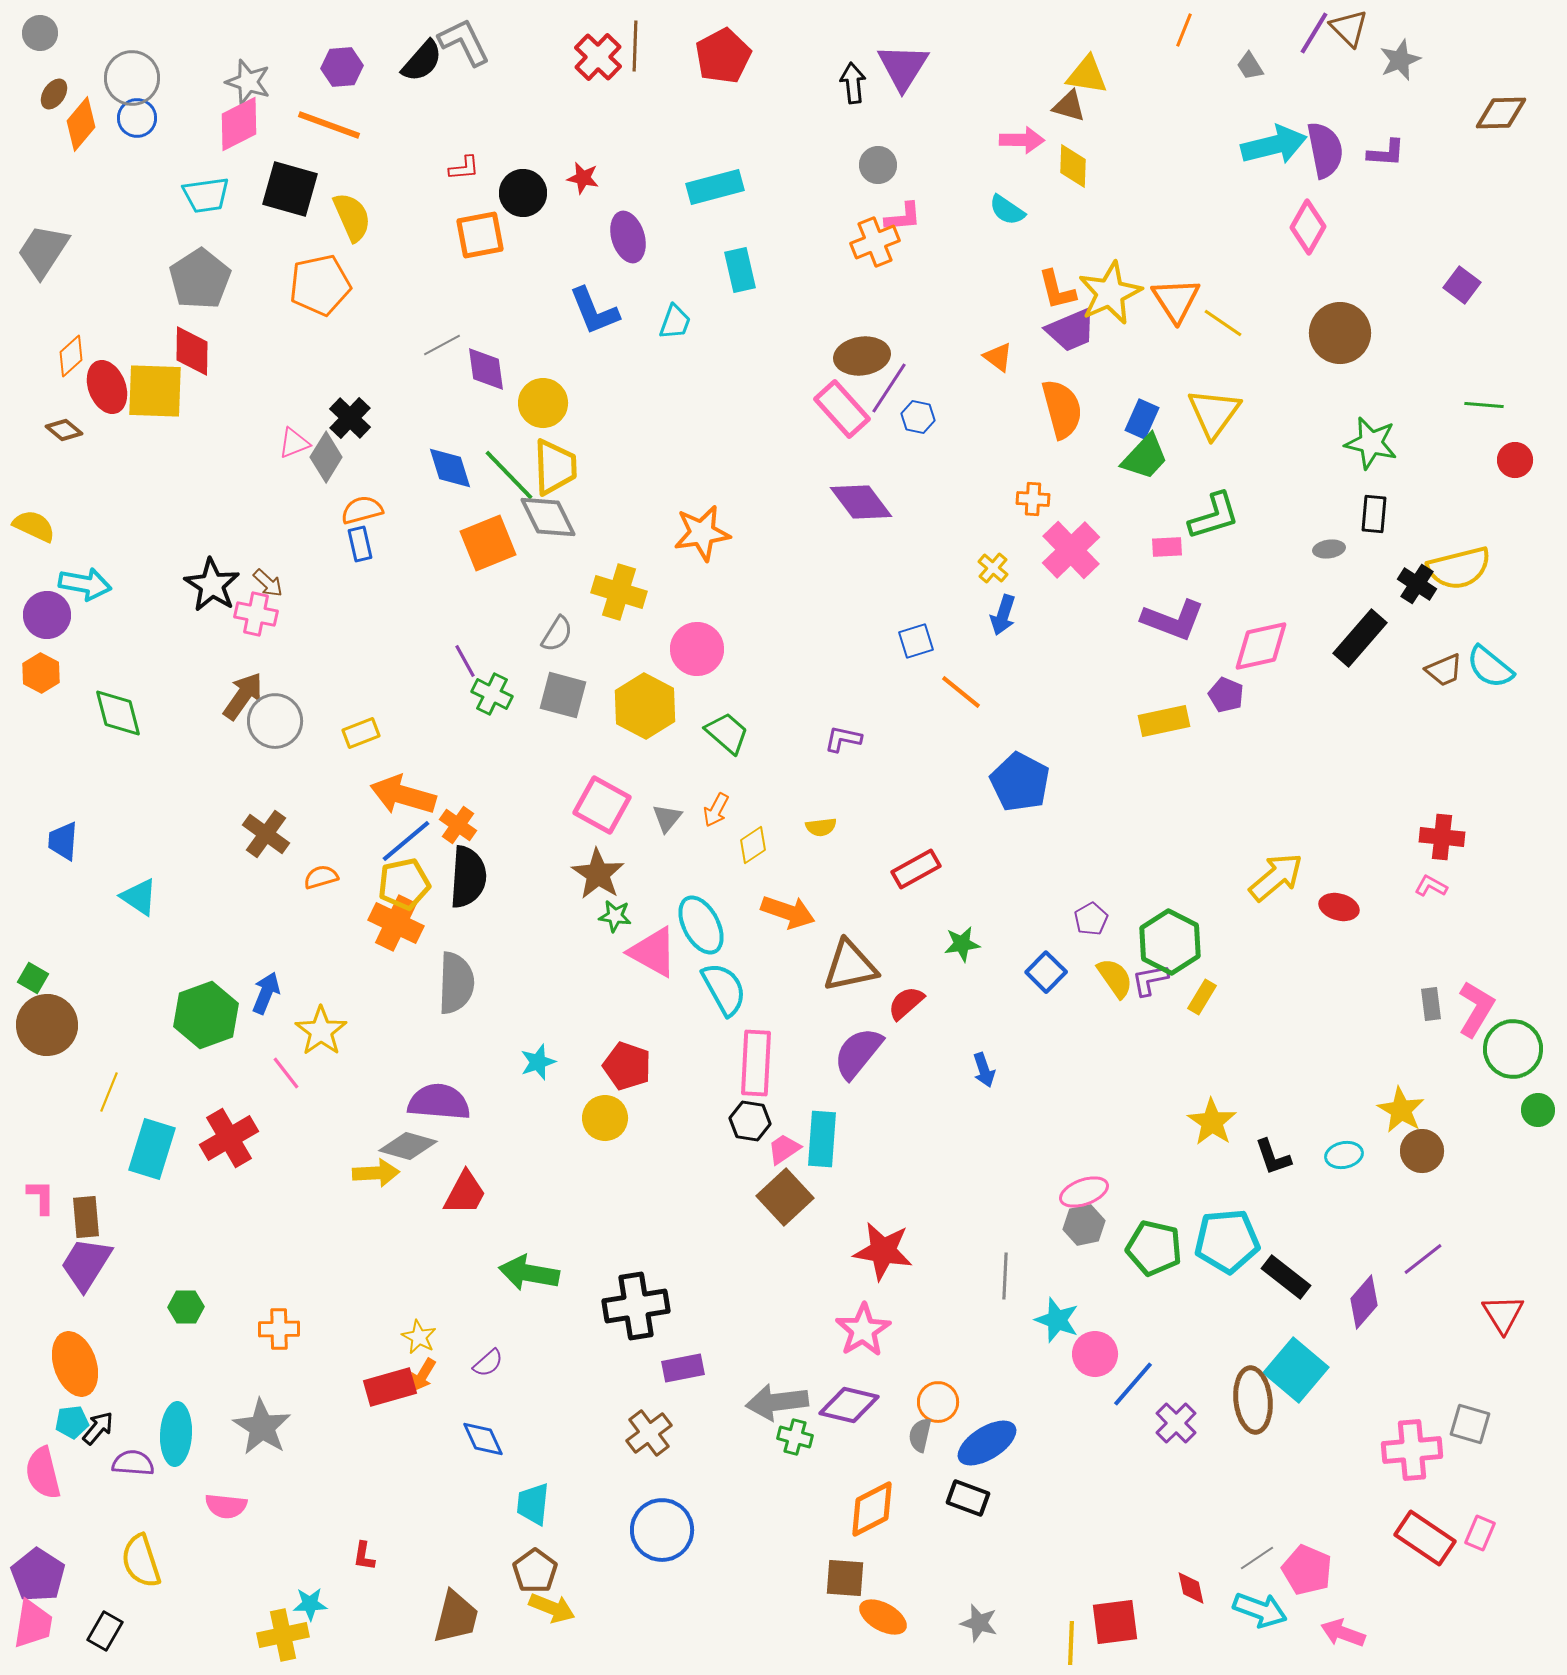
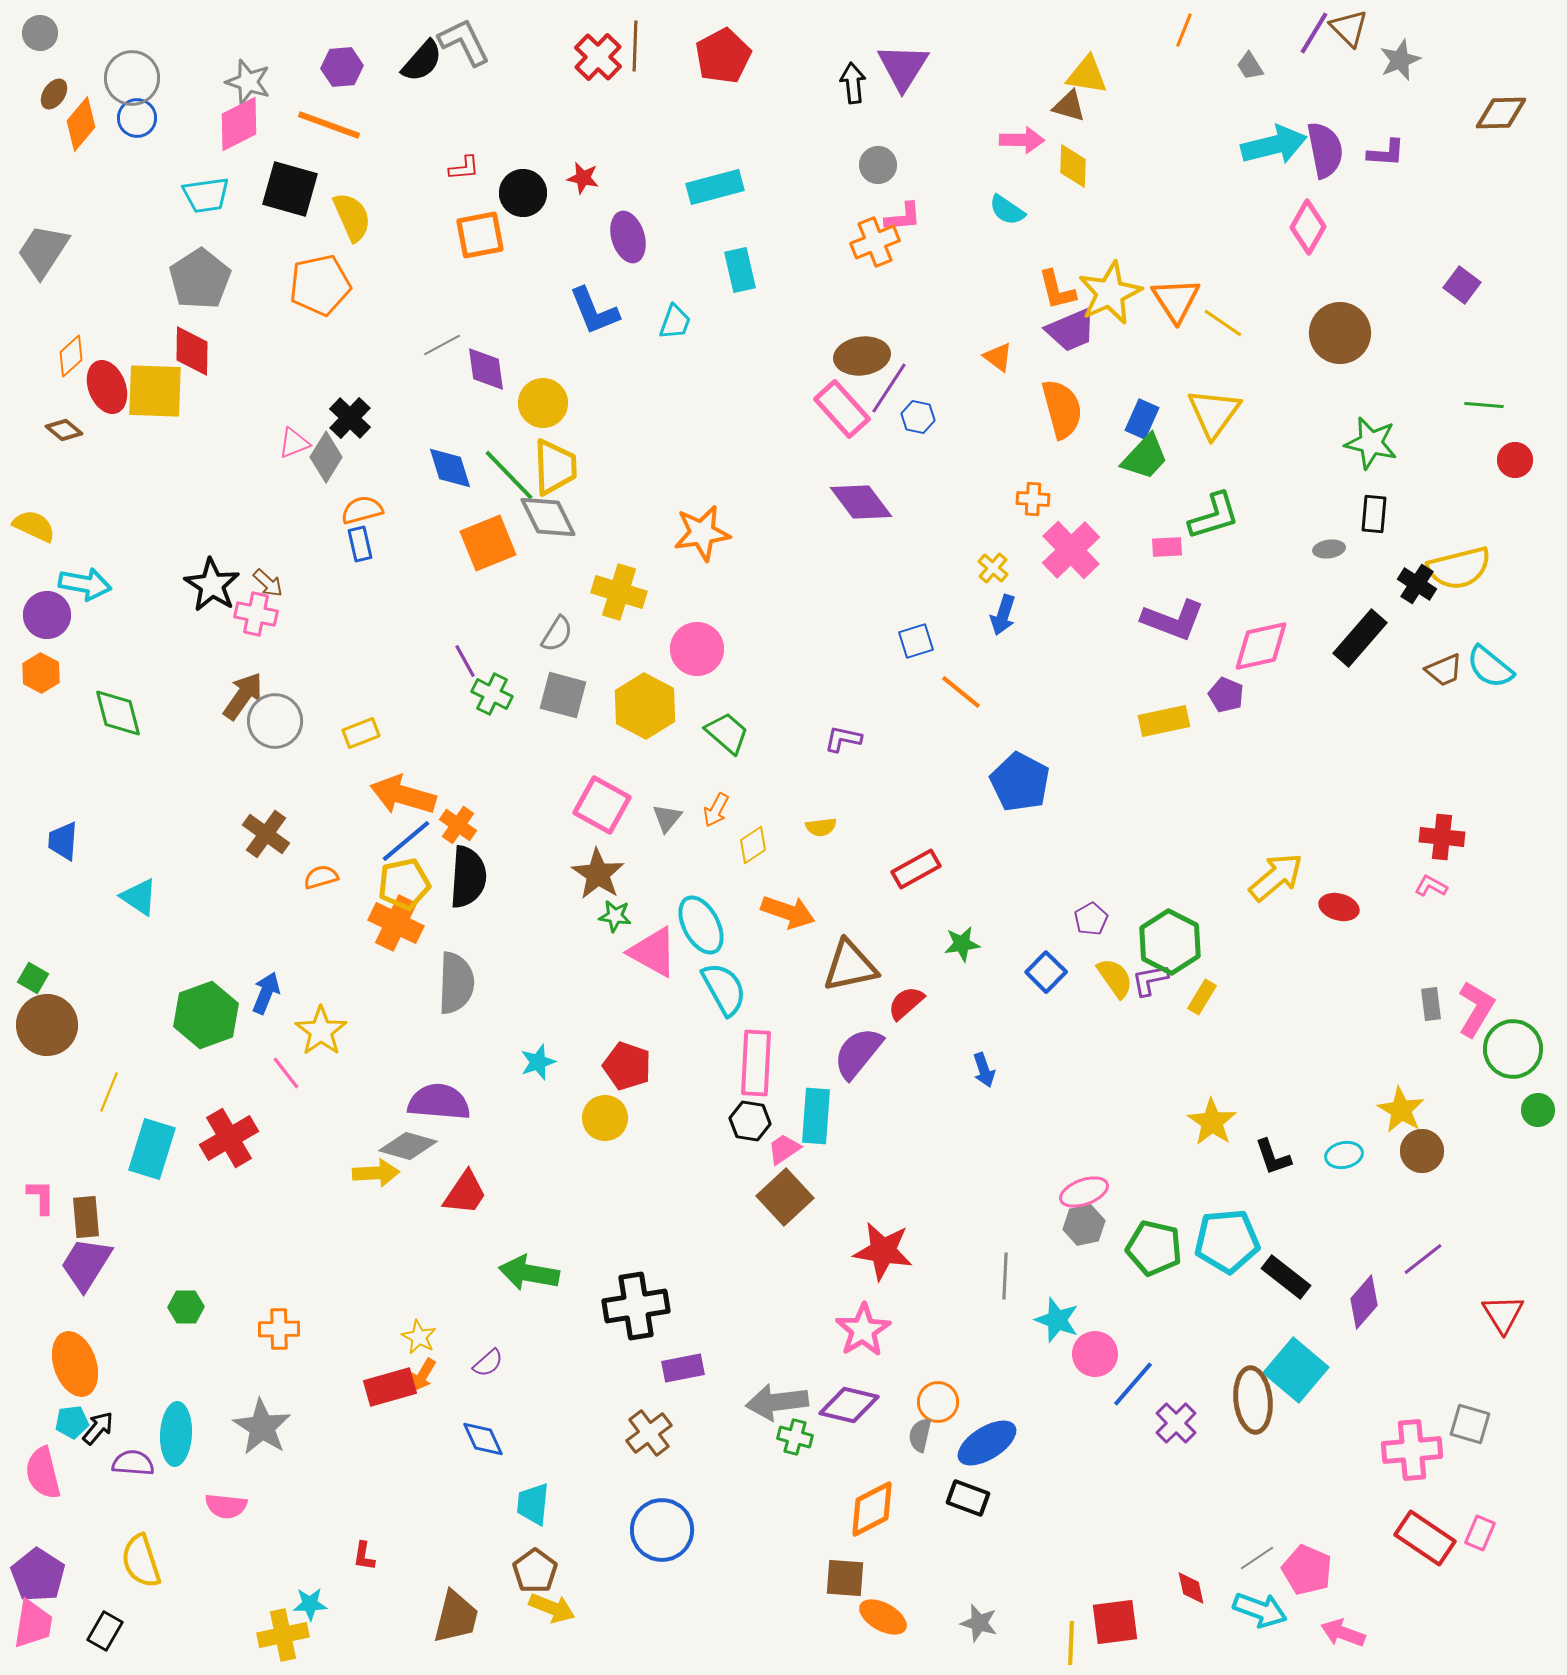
cyan rectangle at (822, 1139): moved 6 px left, 23 px up
red trapezoid at (465, 1193): rotated 6 degrees clockwise
